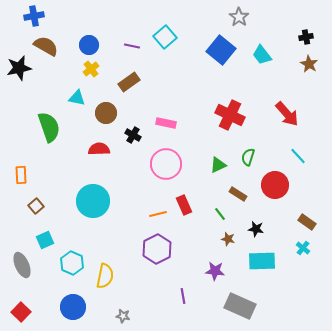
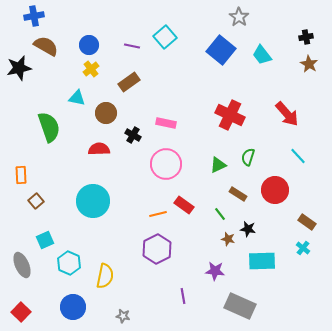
red circle at (275, 185): moved 5 px down
red rectangle at (184, 205): rotated 30 degrees counterclockwise
brown square at (36, 206): moved 5 px up
black star at (256, 229): moved 8 px left
cyan hexagon at (72, 263): moved 3 px left
